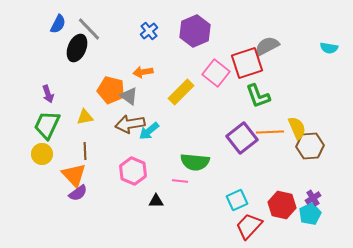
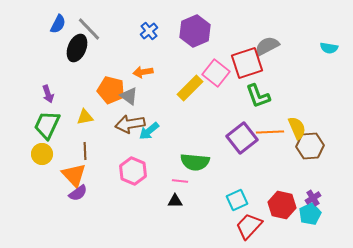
yellow rectangle: moved 9 px right, 4 px up
black triangle: moved 19 px right
